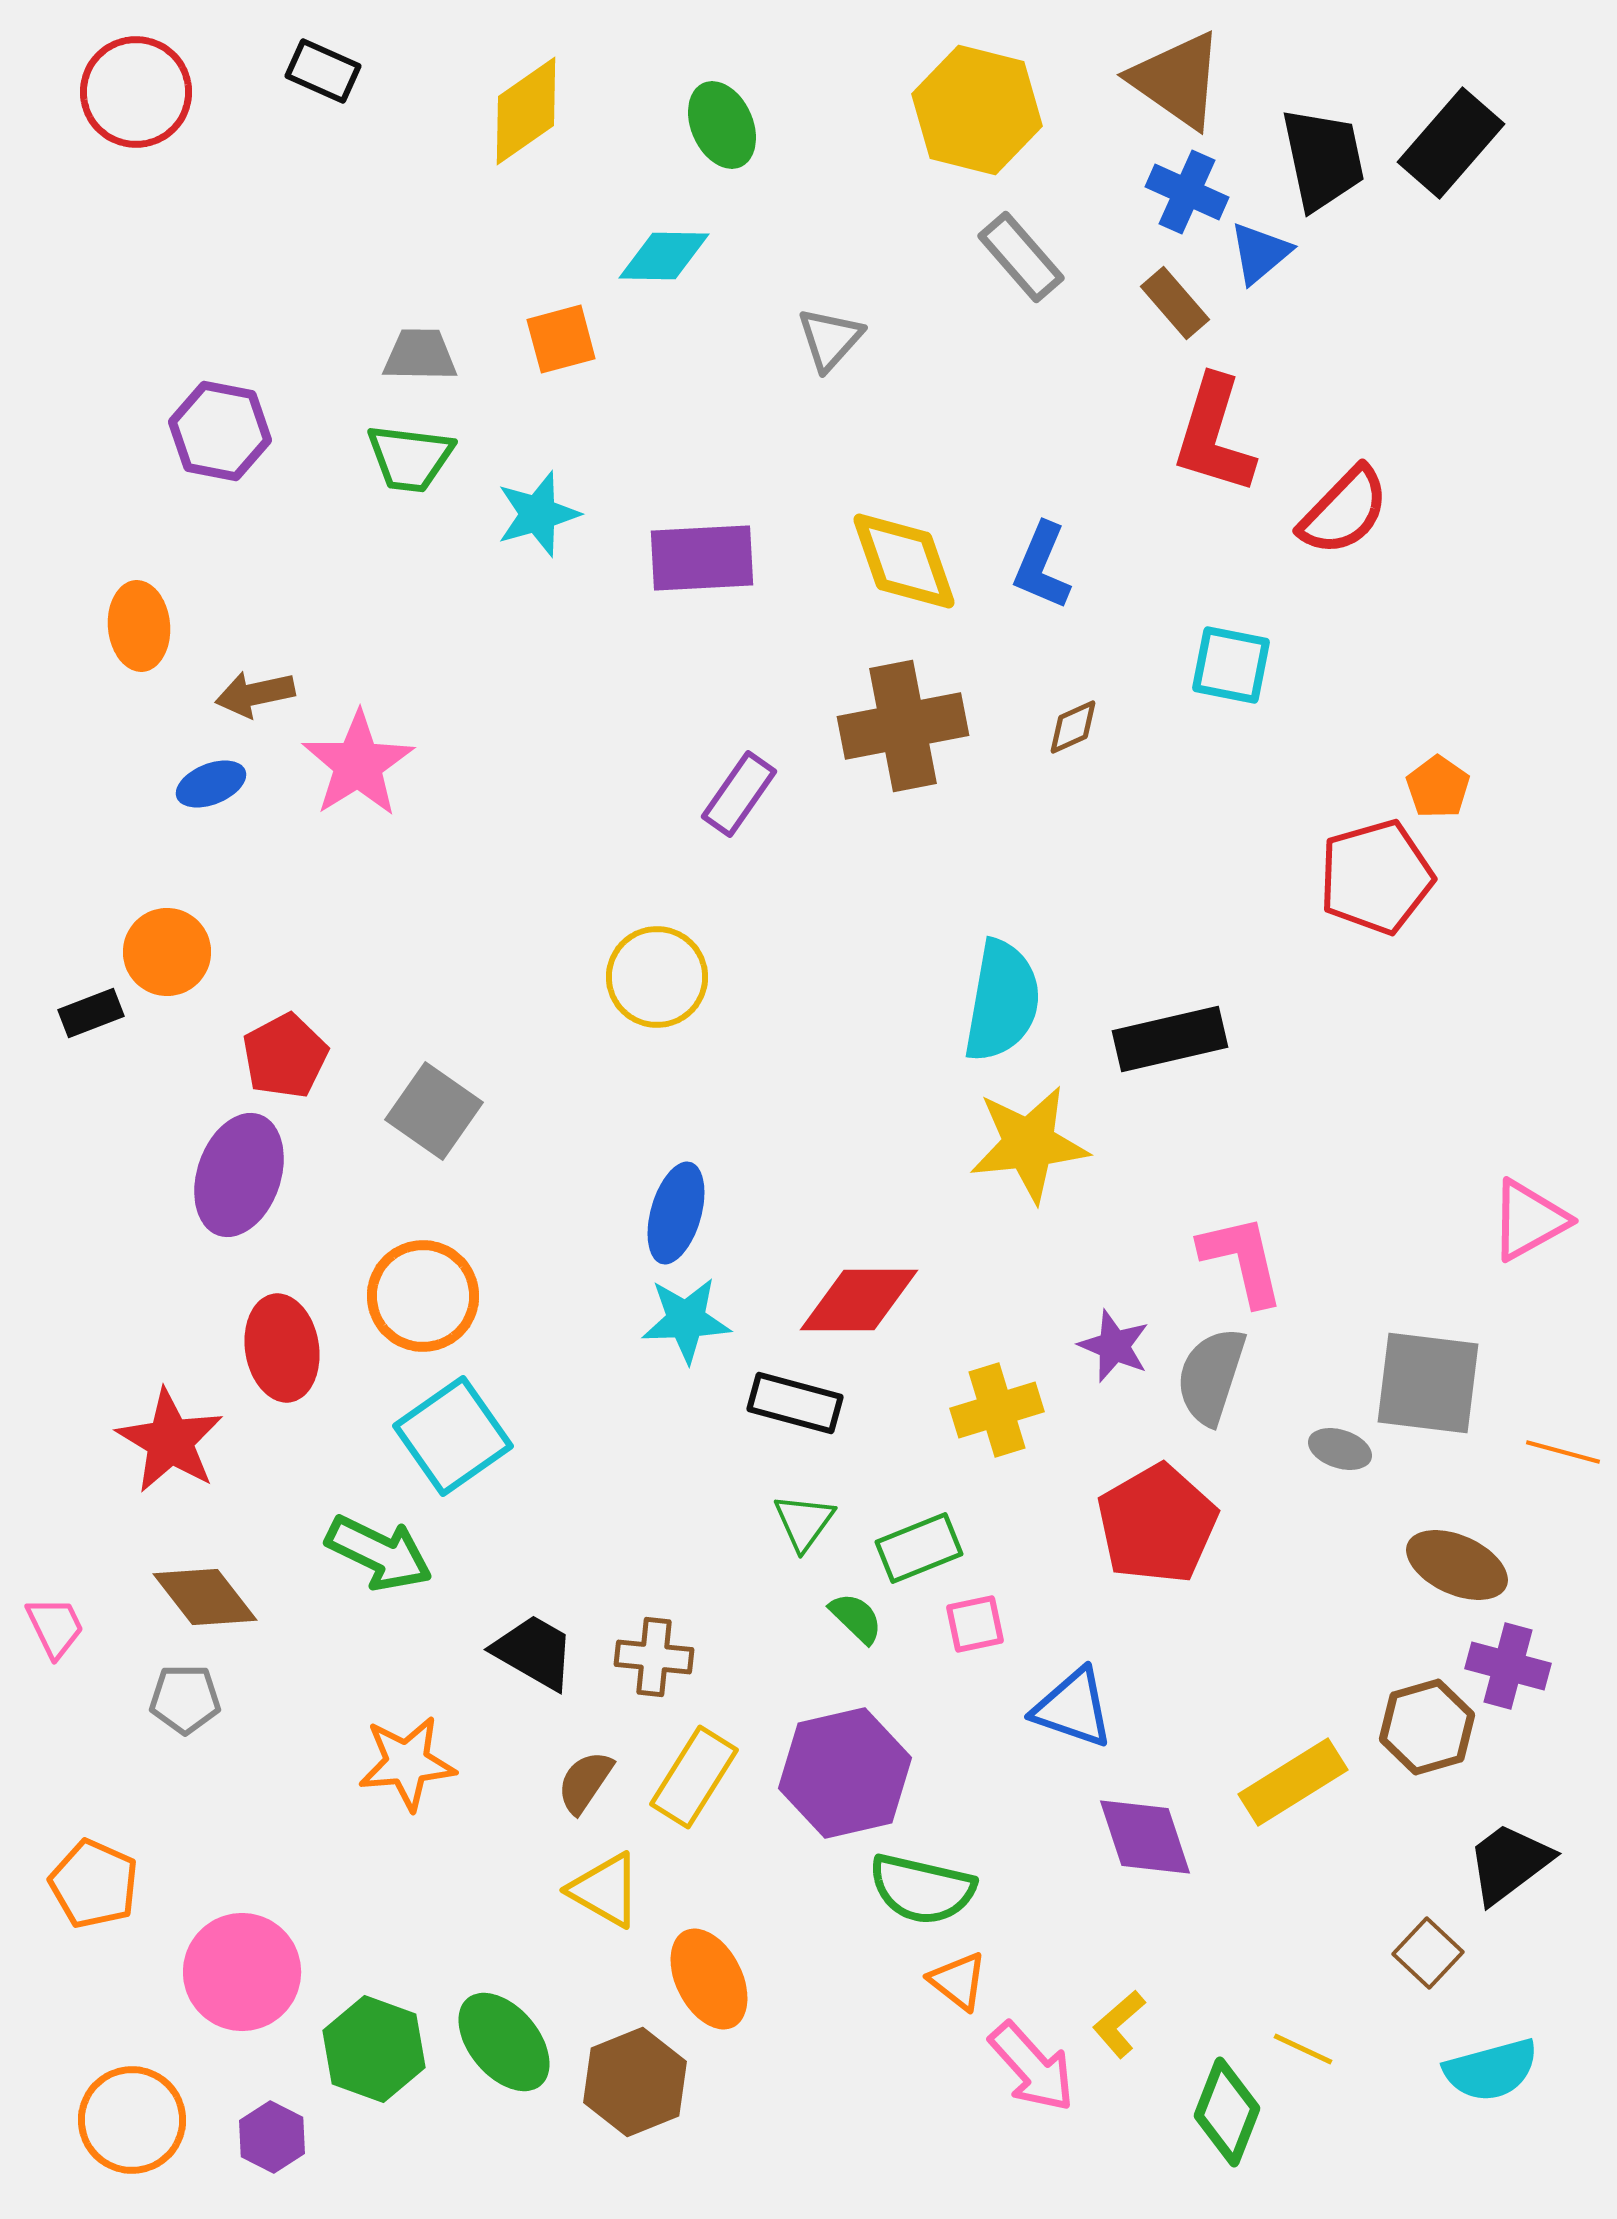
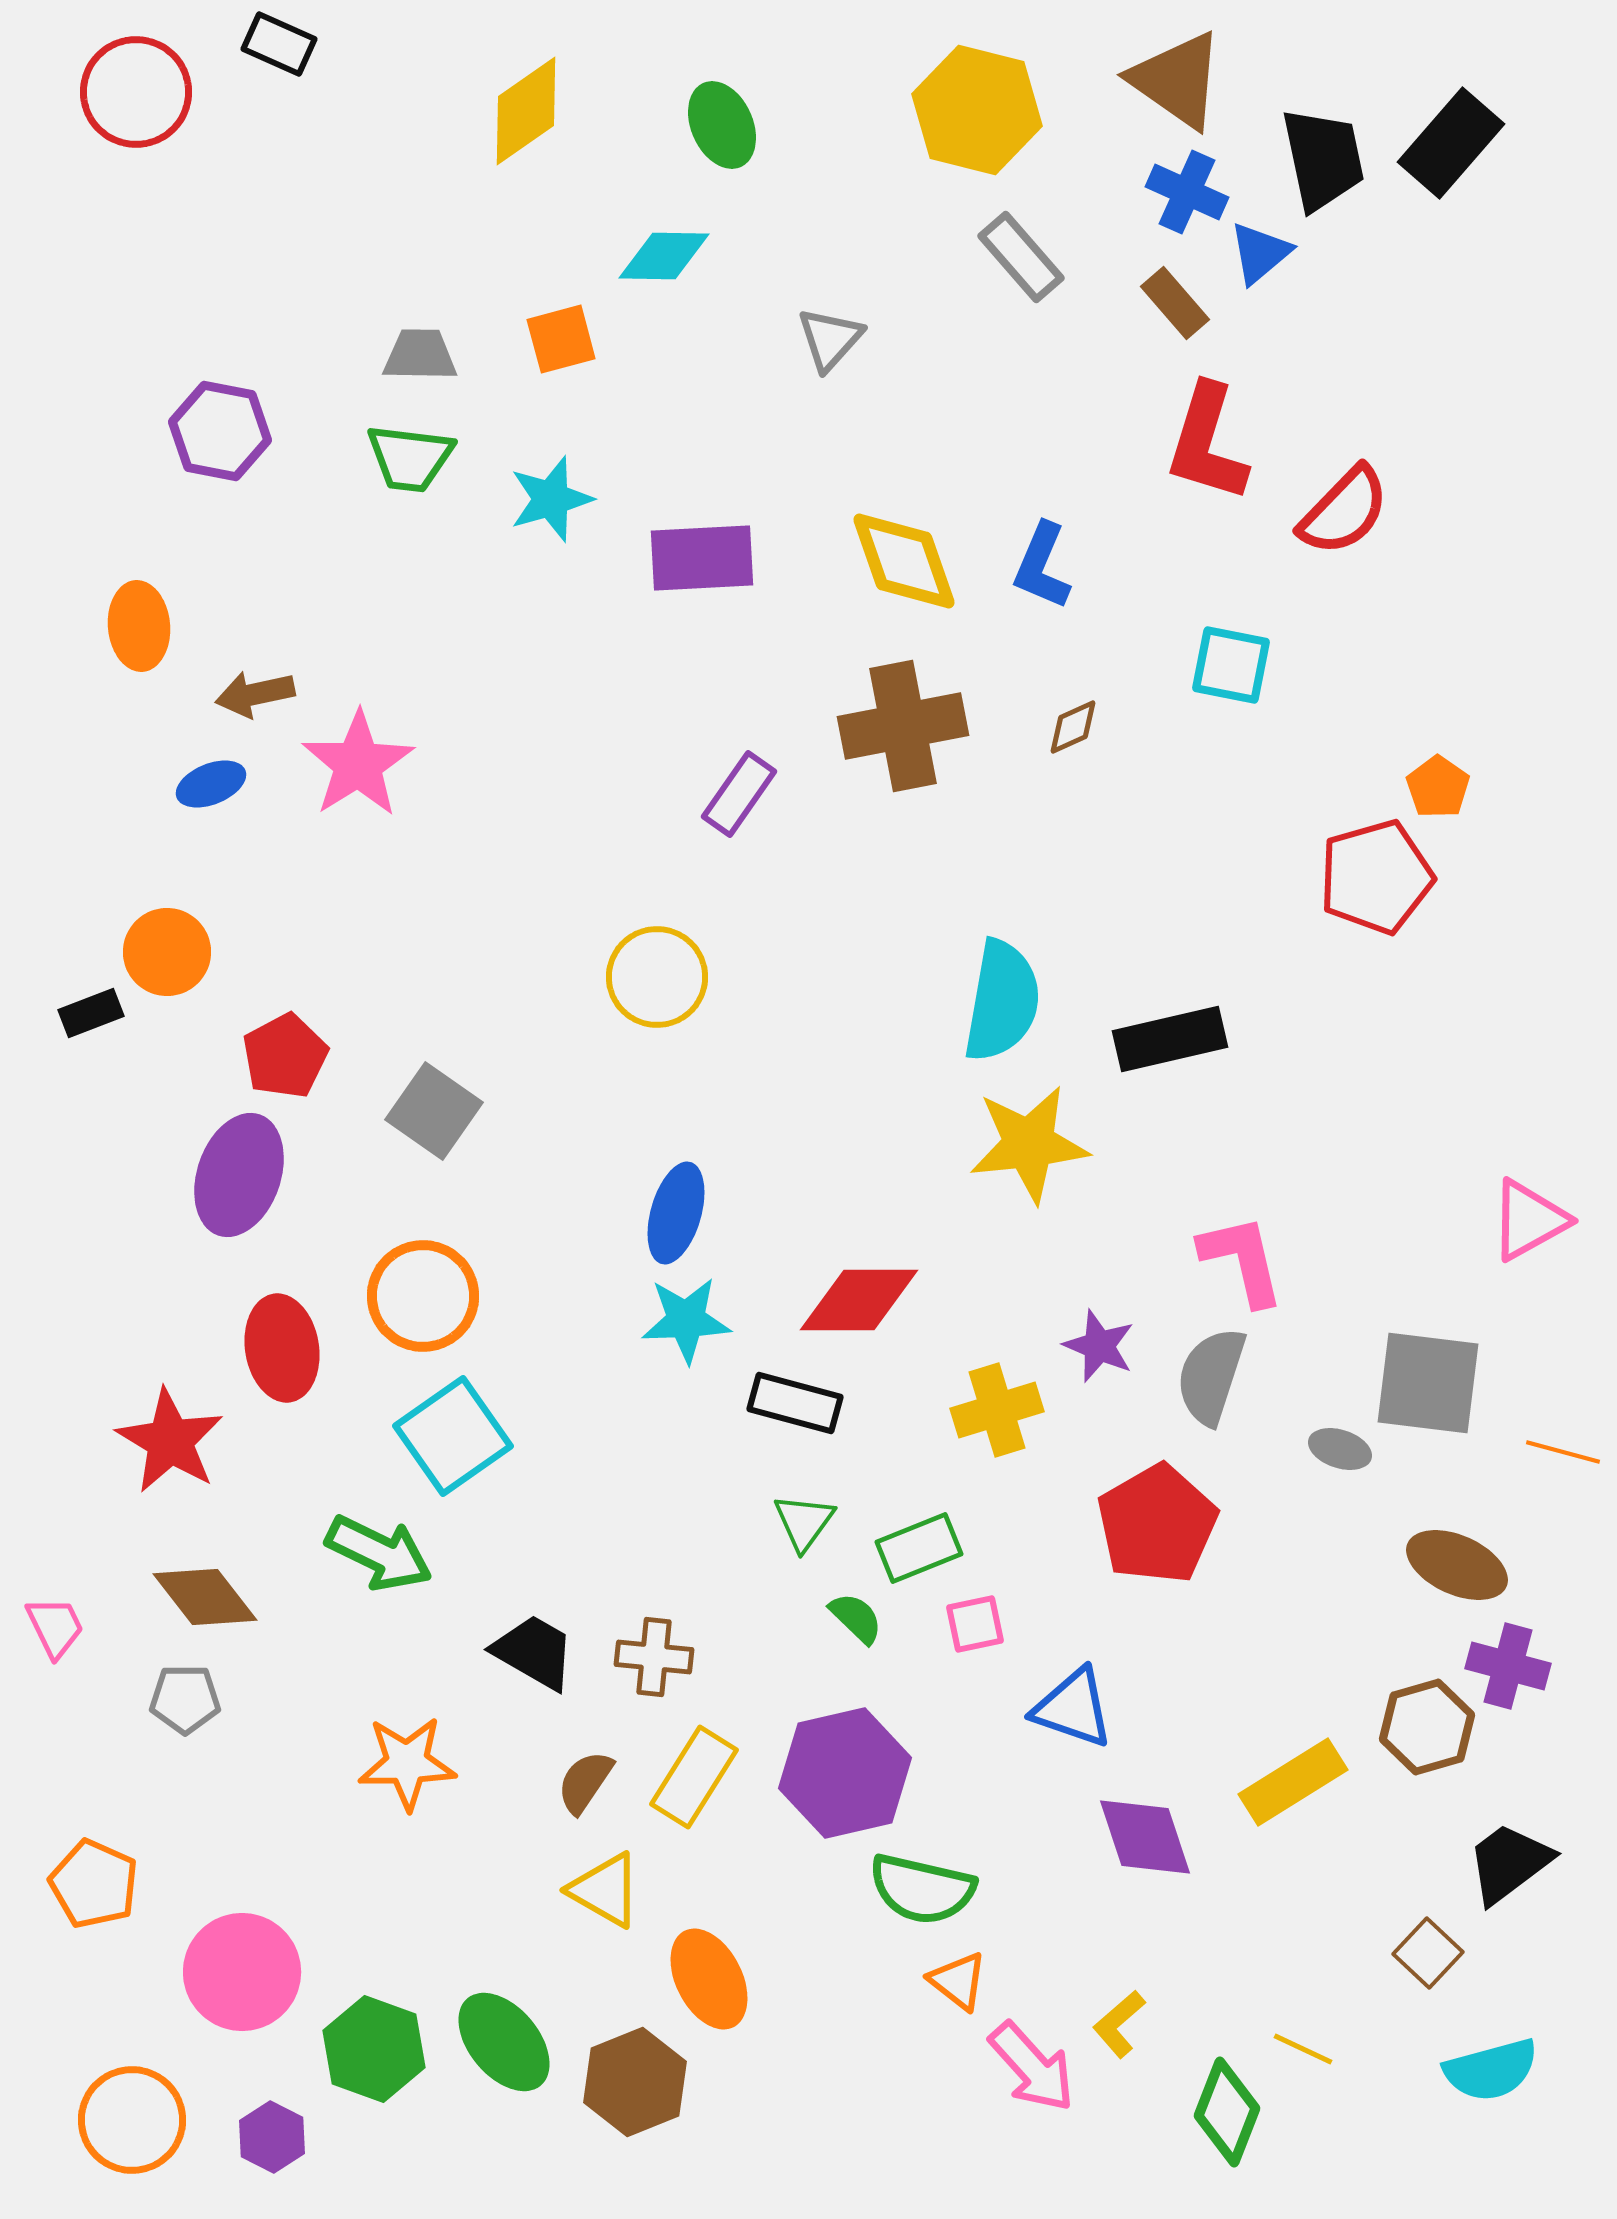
black rectangle at (323, 71): moved 44 px left, 27 px up
red L-shape at (1214, 435): moved 7 px left, 8 px down
cyan star at (538, 514): moved 13 px right, 15 px up
purple star at (1114, 1346): moved 15 px left
orange star at (407, 1763): rotated 4 degrees clockwise
